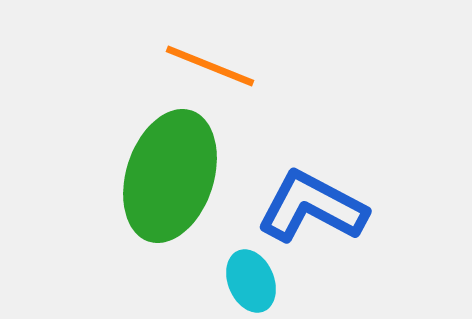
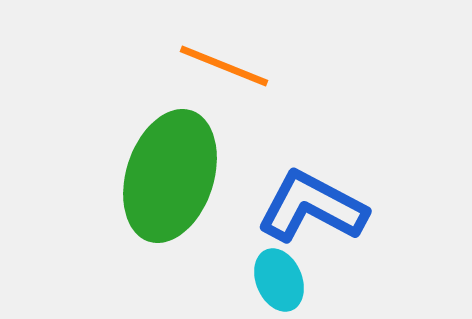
orange line: moved 14 px right
cyan ellipse: moved 28 px right, 1 px up
